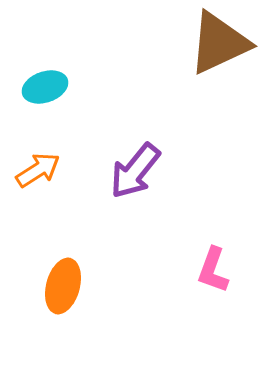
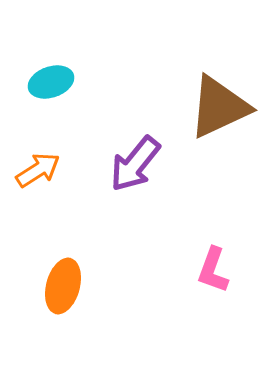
brown triangle: moved 64 px down
cyan ellipse: moved 6 px right, 5 px up
purple arrow: moved 7 px up
